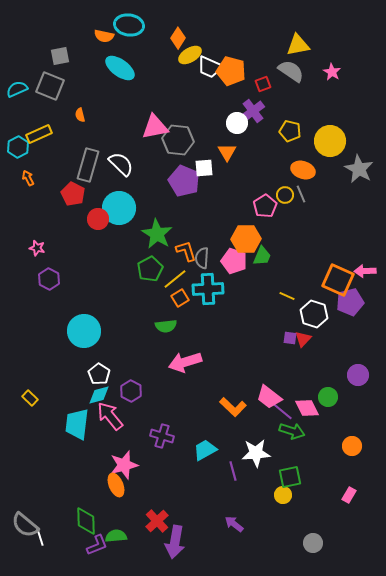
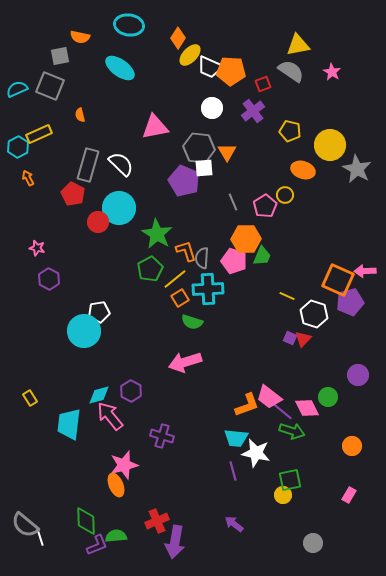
orange semicircle at (104, 36): moved 24 px left, 1 px down
yellow ellipse at (190, 55): rotated 15 degrees counterclockwise
orange pentagon at (231, 71): rotated 12 degrees counterclockwise
white circle at (237, 123): moved 25 px left, 15 px up
gray hexagon at (178, 140): moved 21 px right, 8 px down
yellow circle at (330, 141): moved 4 px down
gray star at (359, 169): moved 2 px left
gray line at (301, 194): moved 68 px left, 8 px down
red circle at (98, 219): moved 3 px down
green semicircle at (166, 326): moved 26 px right, 4 px up; rotated 25 degrees clockwise
purple square at (290, 338): rotated 16 degrees clockwise
white pentagon at (99, 374): moved 62 px up; rotated 30 degrees clockwise
yellow rectangle at (30, 398): rotated 14 degrees clockwise
orange L-shape at (233, 407): moved 14 px right, 2 px up; rotated 64 degrees counterclockwise
cyan trapezoid at (77, 424): moved 8 px left
cyan trapezoid at (205, 450): moved 31 px right, 12 px up; rotated 145 degrees counterclockwise
white star at (256, 453): rotated 16 degrees clockwise
green square at (290, 477): moved 3 px down
red cross at (157, 521): rotated 20 degrees clockwise
